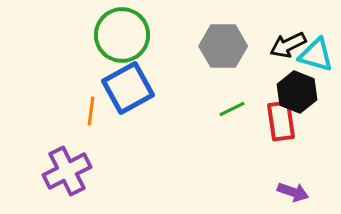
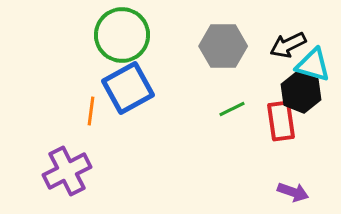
cyan triangle: moved 3 px left, 10 px down
black hexagon: moved 4 px right
